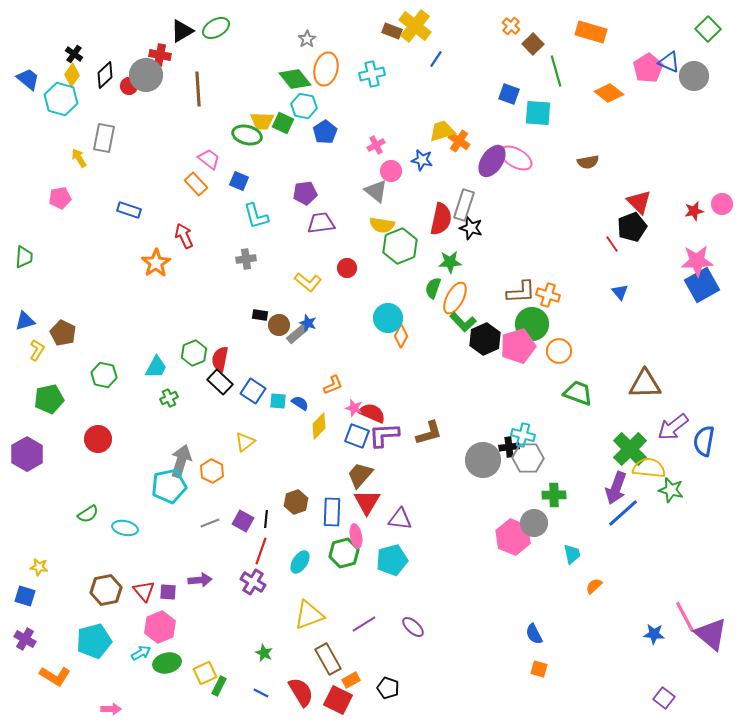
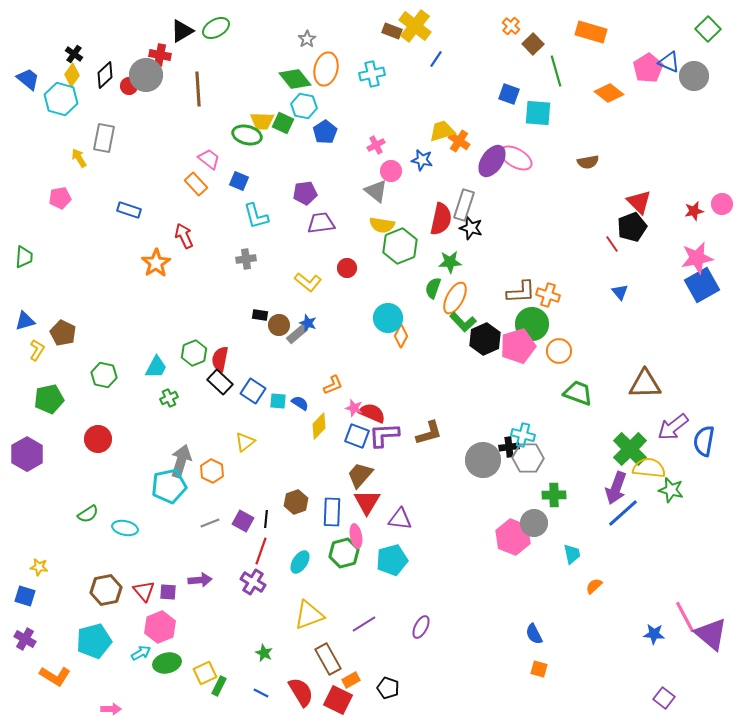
pink star at (697, 261): moved 3 px up; rotated 8 degrees counterclockwise
purple ellipse at (413, 627): moved 8 px right; rotated 75 degrees clockwise
